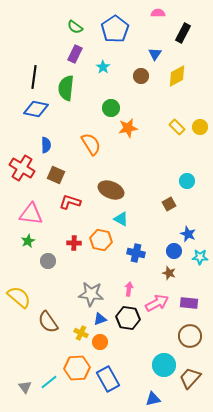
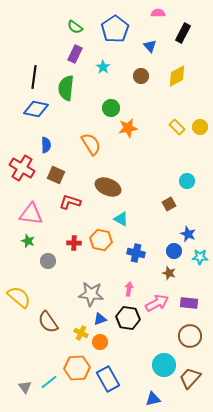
blue triangle at (155, 54): moved 5 px left, 8 px up; rotated 16 degrees counterclockwise
brown ellipse at (111, 190): moved 3 px left, 3 px up
green star at (28, 241): rotated 24 degrees counterclockwise
